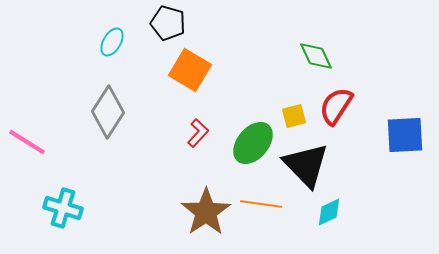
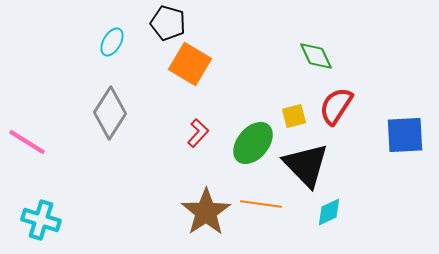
orange square: moved 6 px up
gray diamond: moved 2 px right, 1 px down
cyan cross: moved 22 px left, 12 px down
